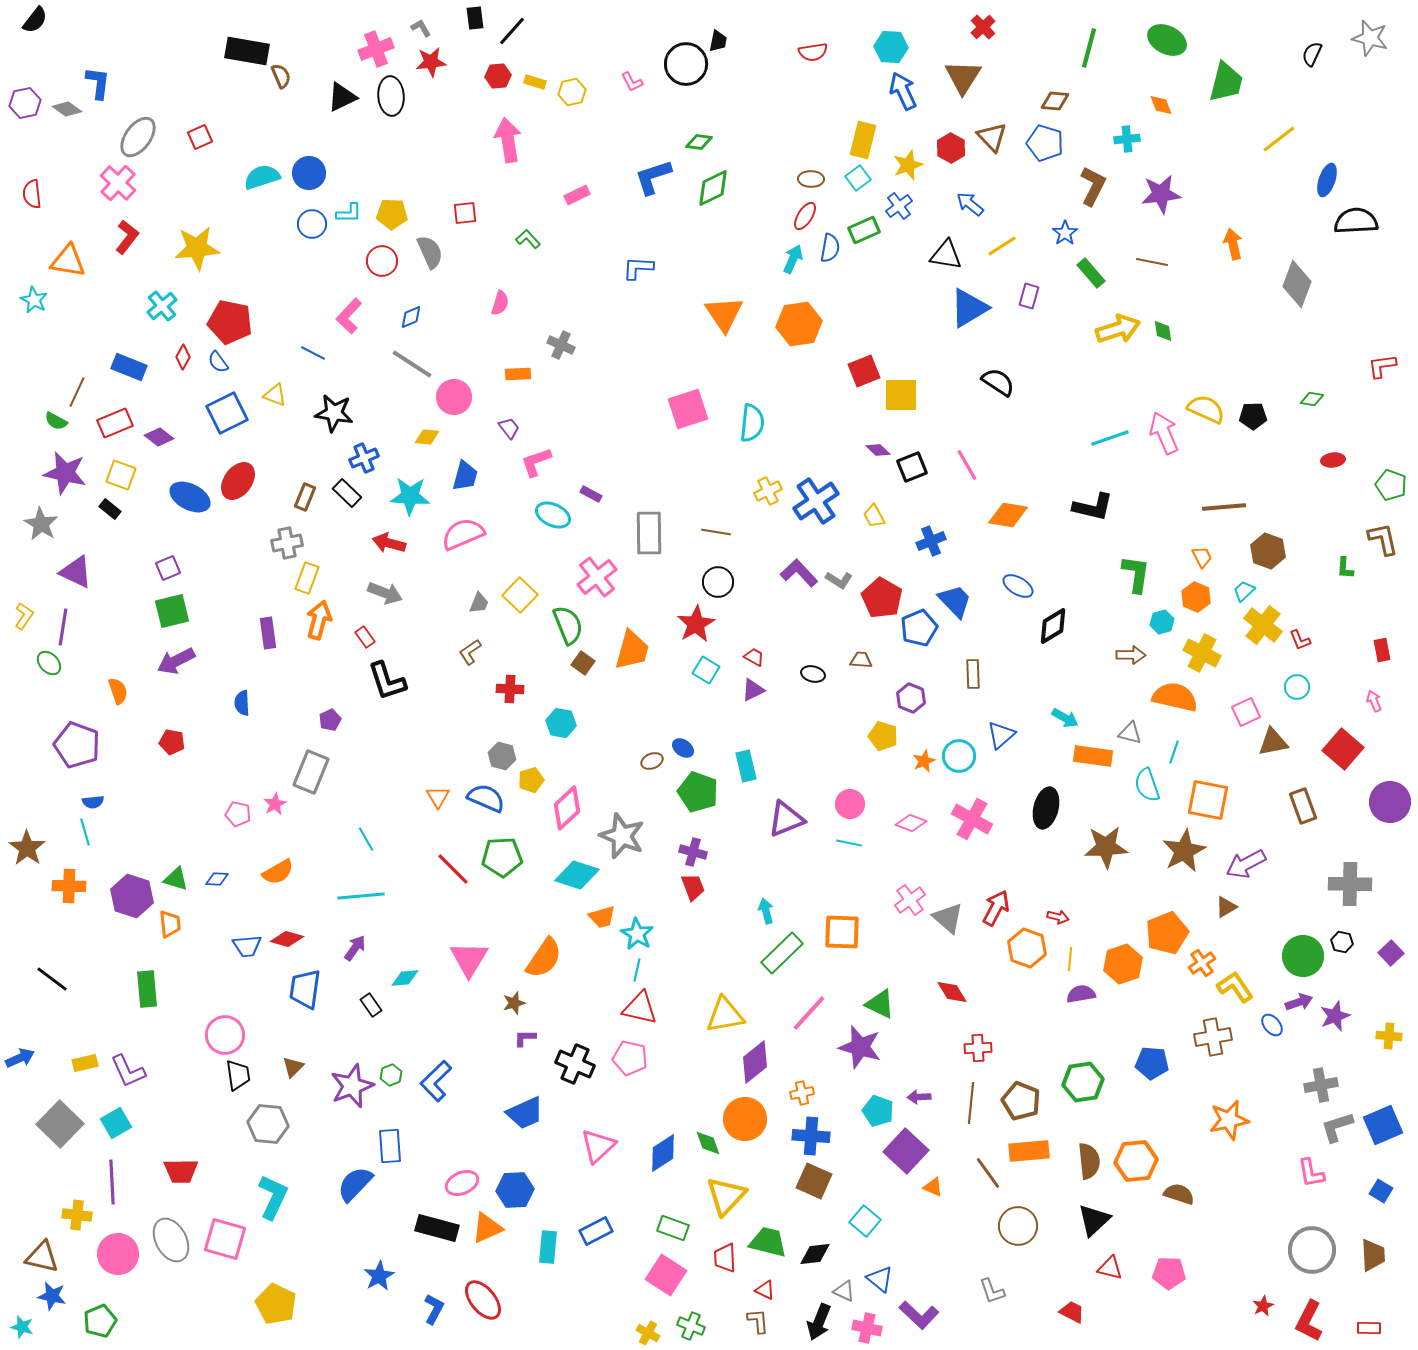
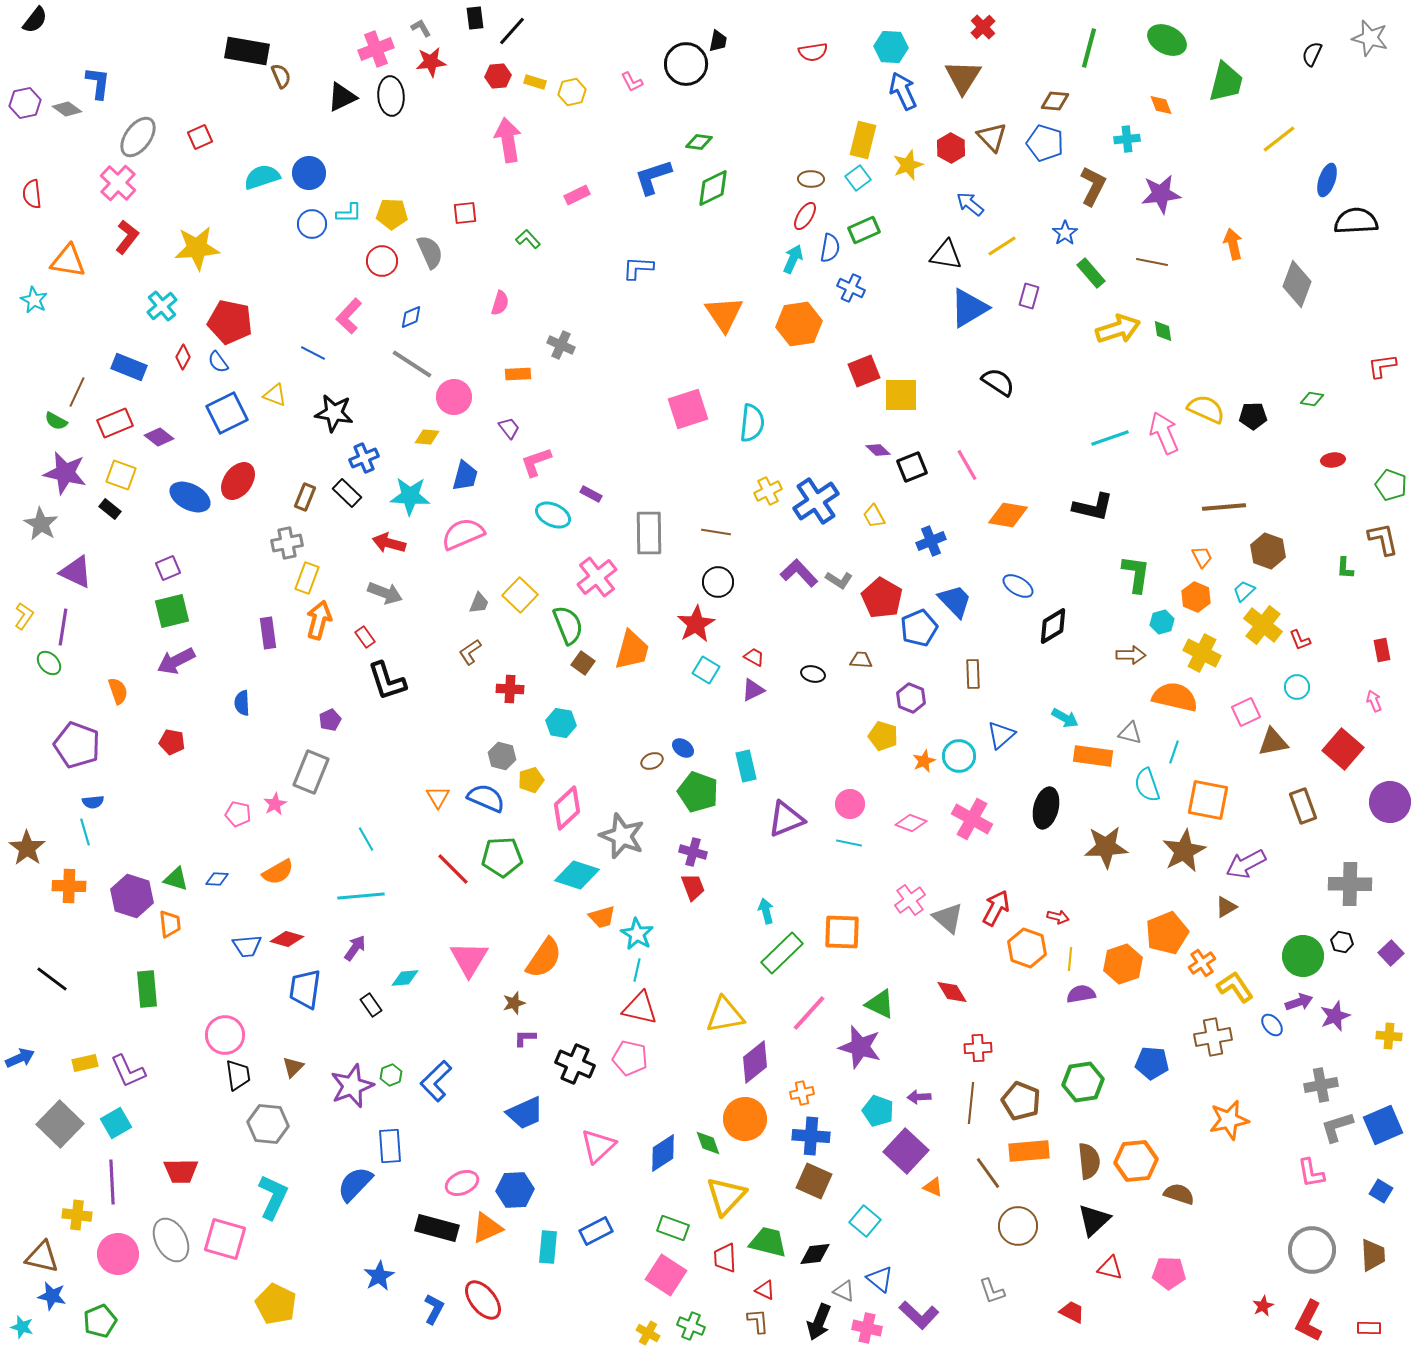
blue cross at (899, 206): moved 48 px left, 82 px down; rotated 28 degrees counterclockwise
